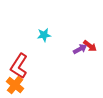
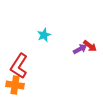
cyan star: rotated 16 degrees counterclockwise
orange cross: rotated 30 degrees counterclockwise
